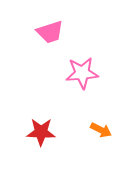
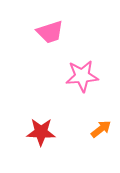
pink star: moved 3 px down
orange arrow: moved 1 px up; rotated 65 degrees counterclockwise
